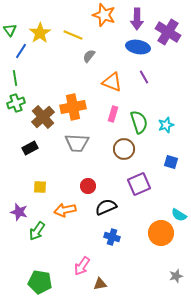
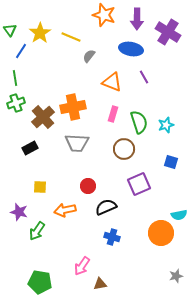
yellow line: moved 2 px left, 2 px down
blue ellipse: moved 7 px left, 2 px down
cyan semicircle: rotated 42 degrees counterclockwise
